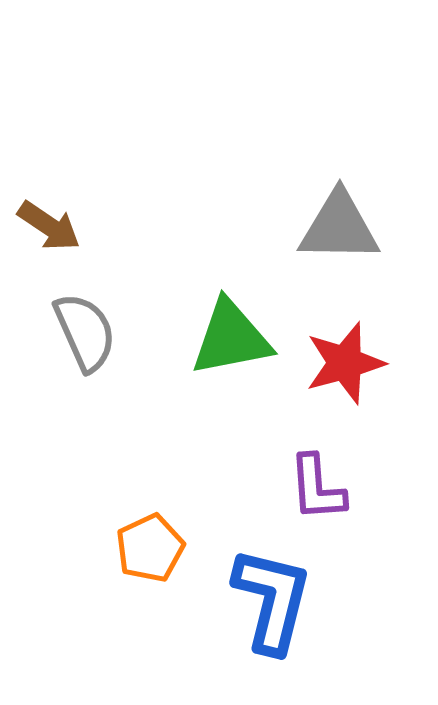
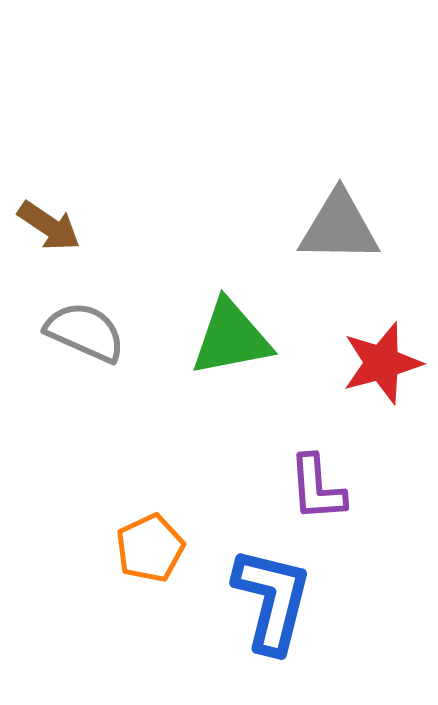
gray semicircle: rotated 42 degrees counterclockwise
red star: moved 37 px right
